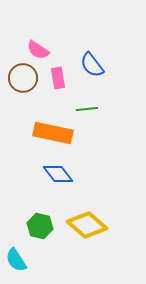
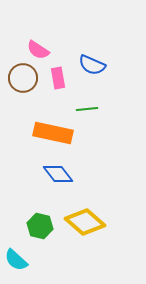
blue semicircle: rotated 28 degrees counterclockwise
yellow diamond: moved 2 px left, 3 px up
cyan semicircle: rotated 15 degrees counterclockwise
